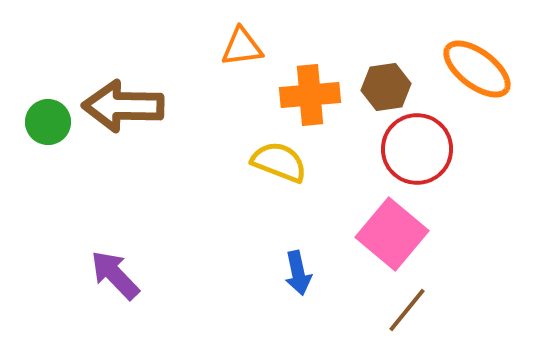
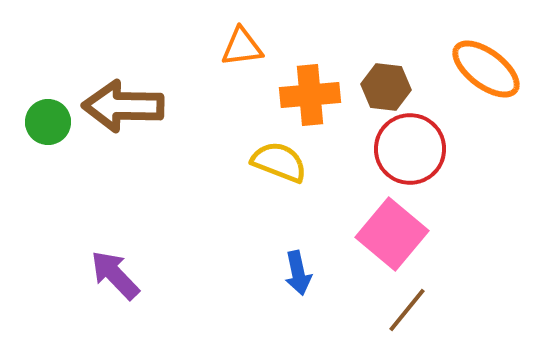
orange ellipse: moved 9 px right
brown hexagon: rotated 15 degrees clockwise
red circle: moved 7 px left
